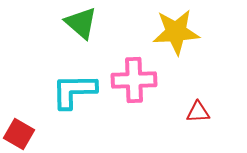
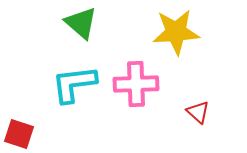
pink cross: moved 2 px right, 4 px down
cyan L-shape: moved 7 px up; rotated 6 degrees counterclockwise
red triangle: rotated 45 degrees clockwise
red square: rotated 12 degrees counterclockwise
